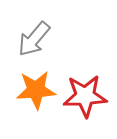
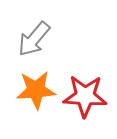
red star: rotated 6 degrees clockwise
